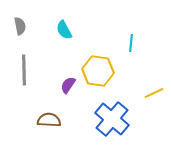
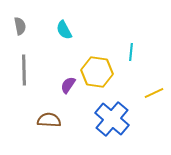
cyan line: moved 9 px down
yellow hexagon: moved 1 px left, 1 px down
